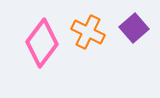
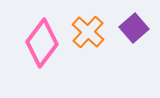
orange cross: rotated 16 degrees clockwise
